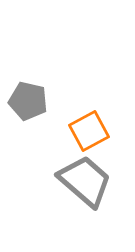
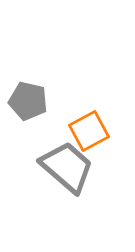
gray trapezoid: moved 18 px left, 14 px up
